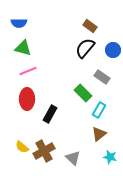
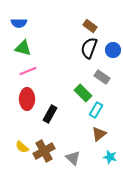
black semicircle: moved 4 px right; rotated 20 degrees counterclockwise
cyan rectangle: moved 3 px left
